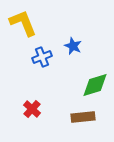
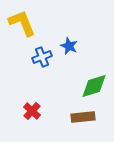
yellow L-shape: moved 1 px left
blue star: moved 4 px left
green diamond: moved 1 px left, 1 px down
red cross: moved 2 px down
